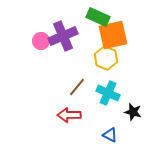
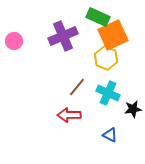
orange square: rotated 12 degrees counterclockwise
pink circle: moved 27 px left
black star: moved 3 px up; rotated 24 degrees counterclockwise
